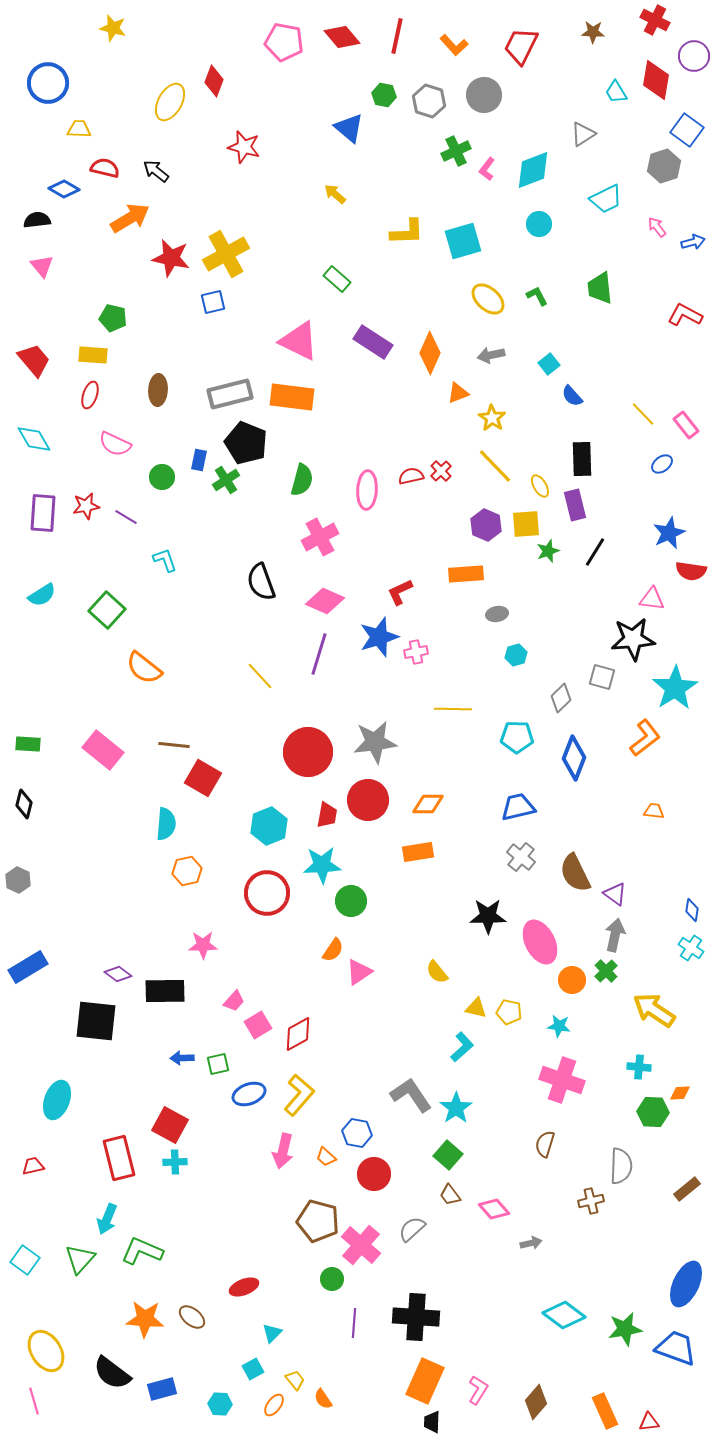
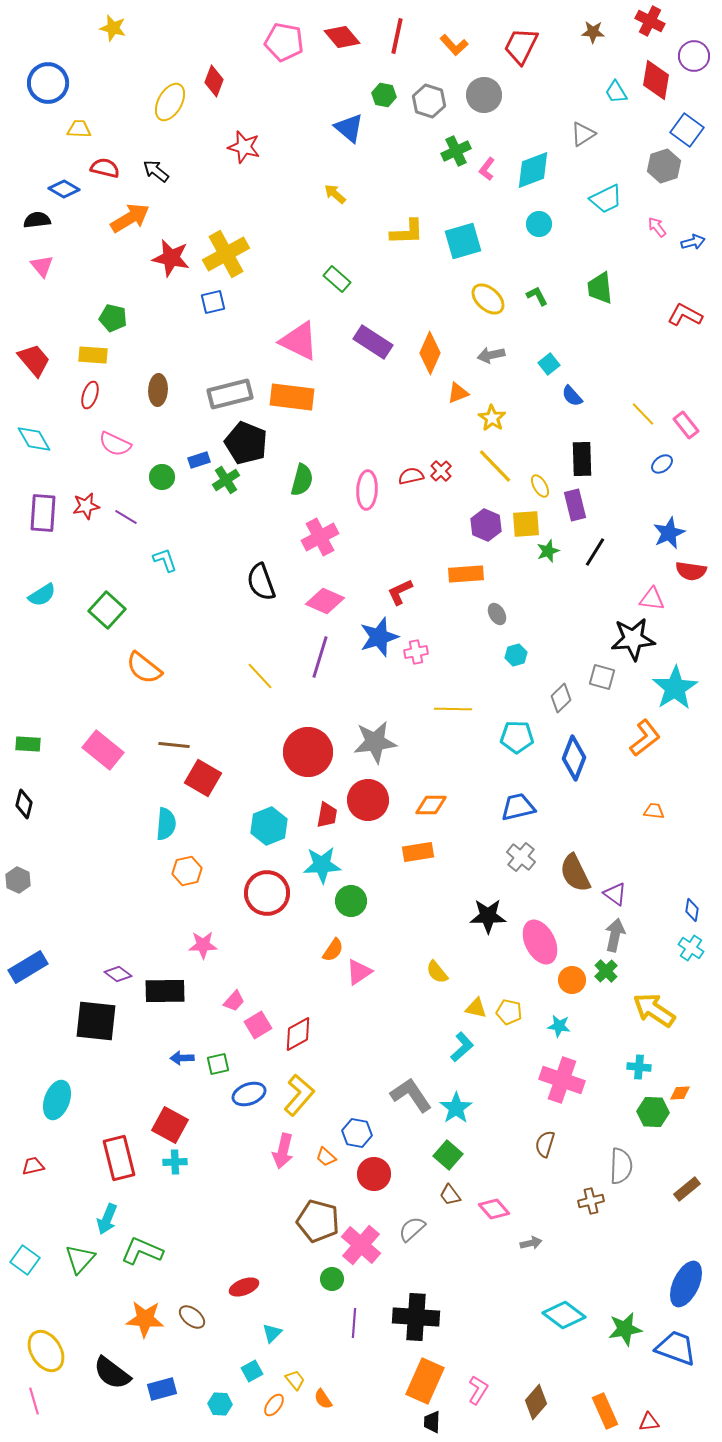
red cross at (655, 20): moved 5 px left, 1 px down
blue rectangle at (199, 460): rotated 60 degrees clockwise
gray ellipse at (497, 614): rotated 70 degrees clockwise
purple line at (319, 654): moved 1 px right, 3 px down
orange diamond at (428, 804): moved 3 px right, 1 px down
cyan square at (253, 1369): moved 1 px left, 2 px down
